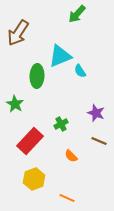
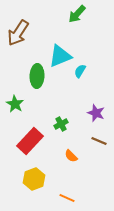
cyan semicircle: rotated 64 degrees clockwise
